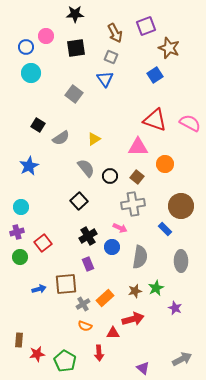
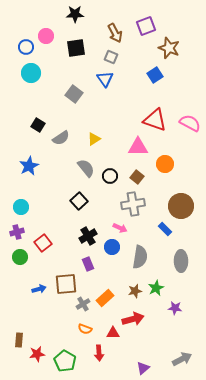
purple star at (175, 308): rotated 16 degrees counterclockwise
orange semicircle at (85, 326): moved 3 px down
purple triangle at (143, 368): rotated 40 degrees clockwise
